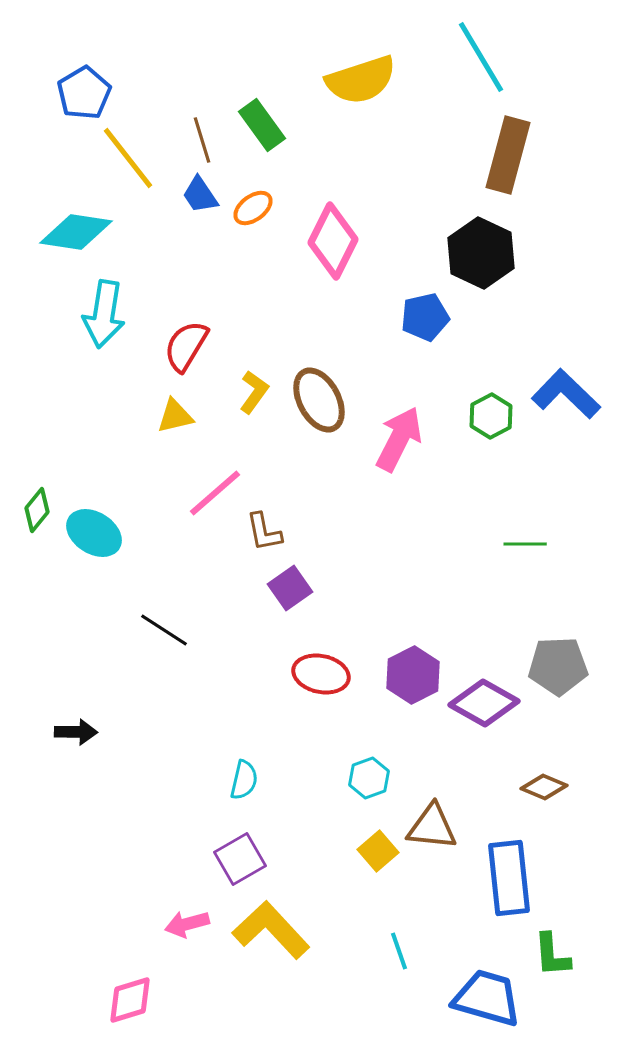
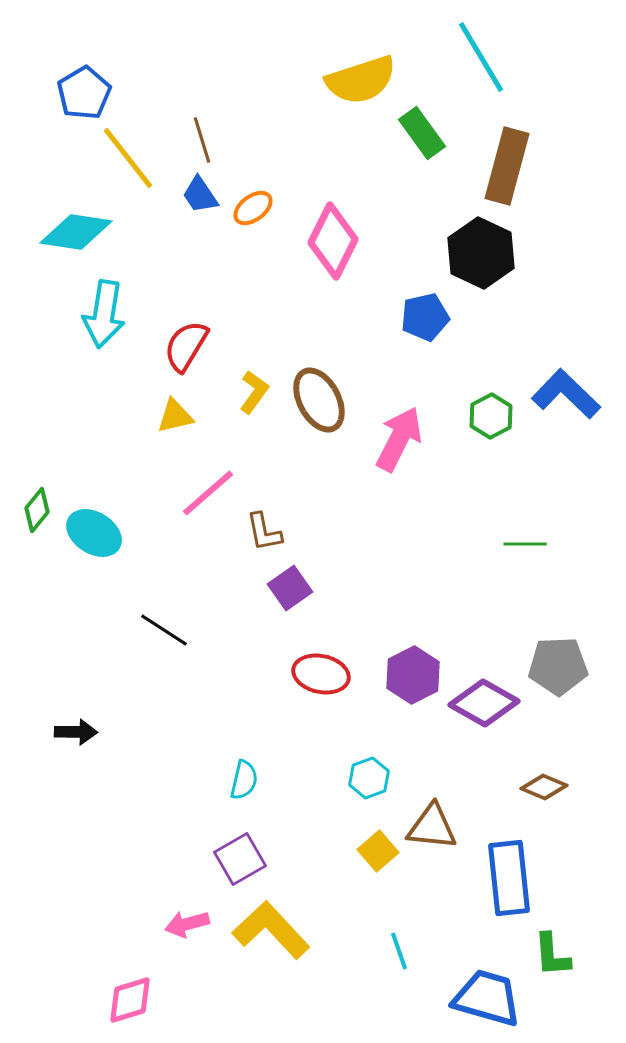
green rectangle at (262, 125): moved 160 px right, 8 px down
brown rectangle at (508, 155): moved 1 px left, 11 px down
pink line at (215, 493): moved 7 px left
